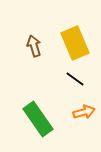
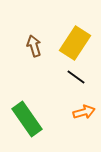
yellow rectangle: rotated 56 degrees clockwise
black line: moved 1 px right, 2 px up
green rectangle: moved 11 px left
